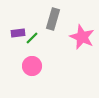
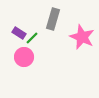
purple rectangle: moved 1 px right; rotated 40 degrees clockwise
pink circle: moved 8 px left, 9 px up
